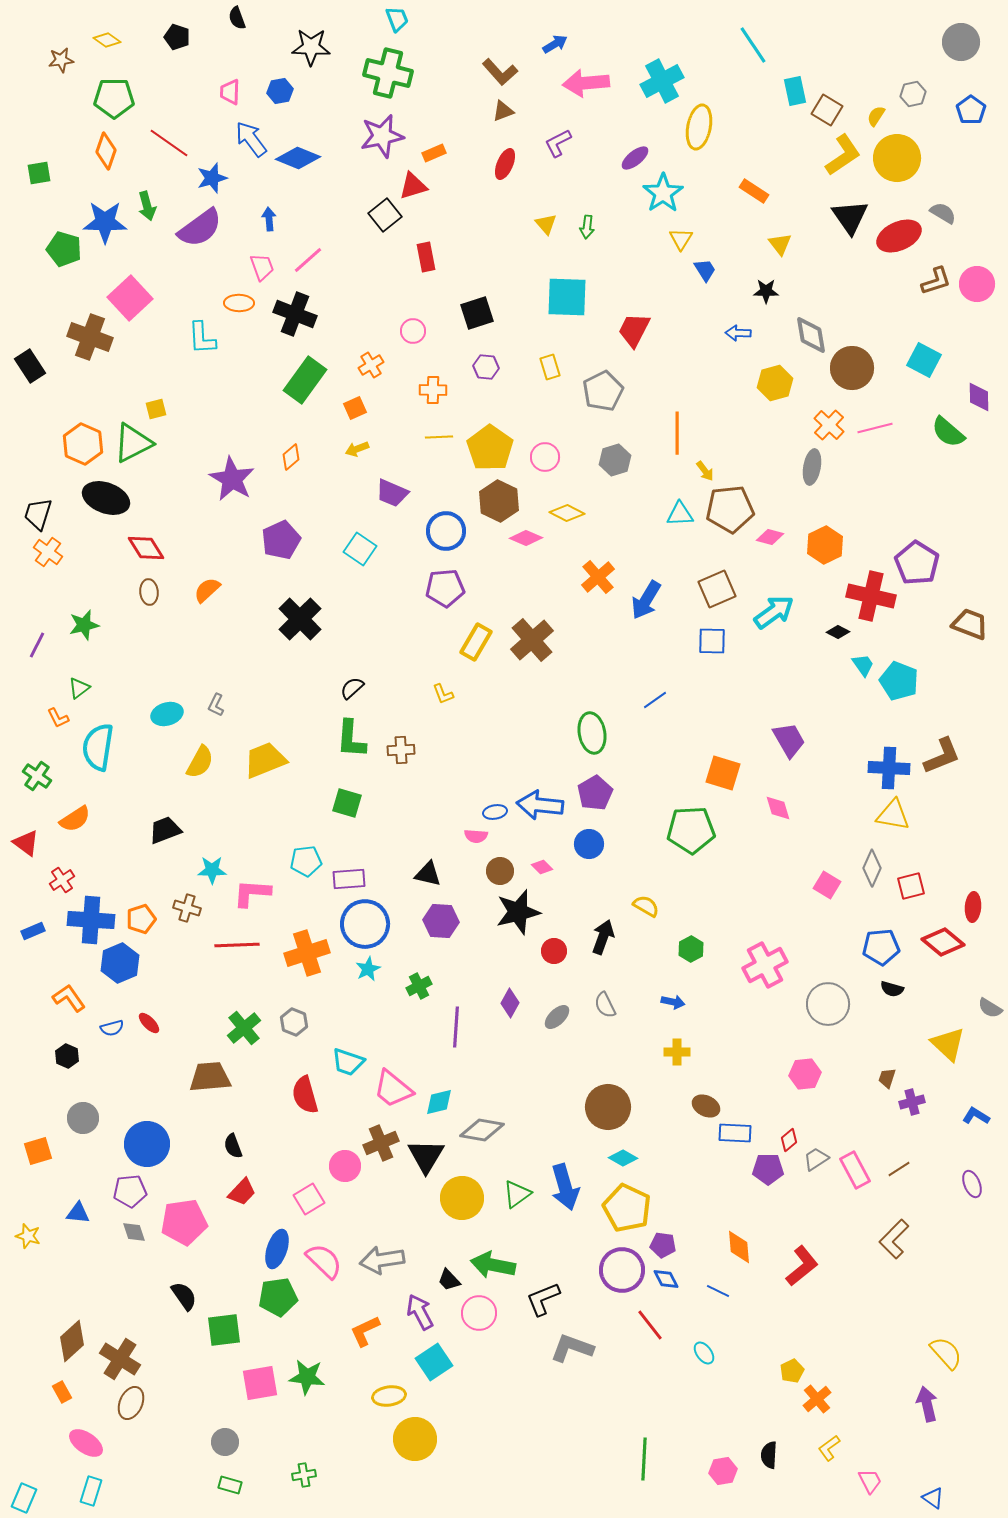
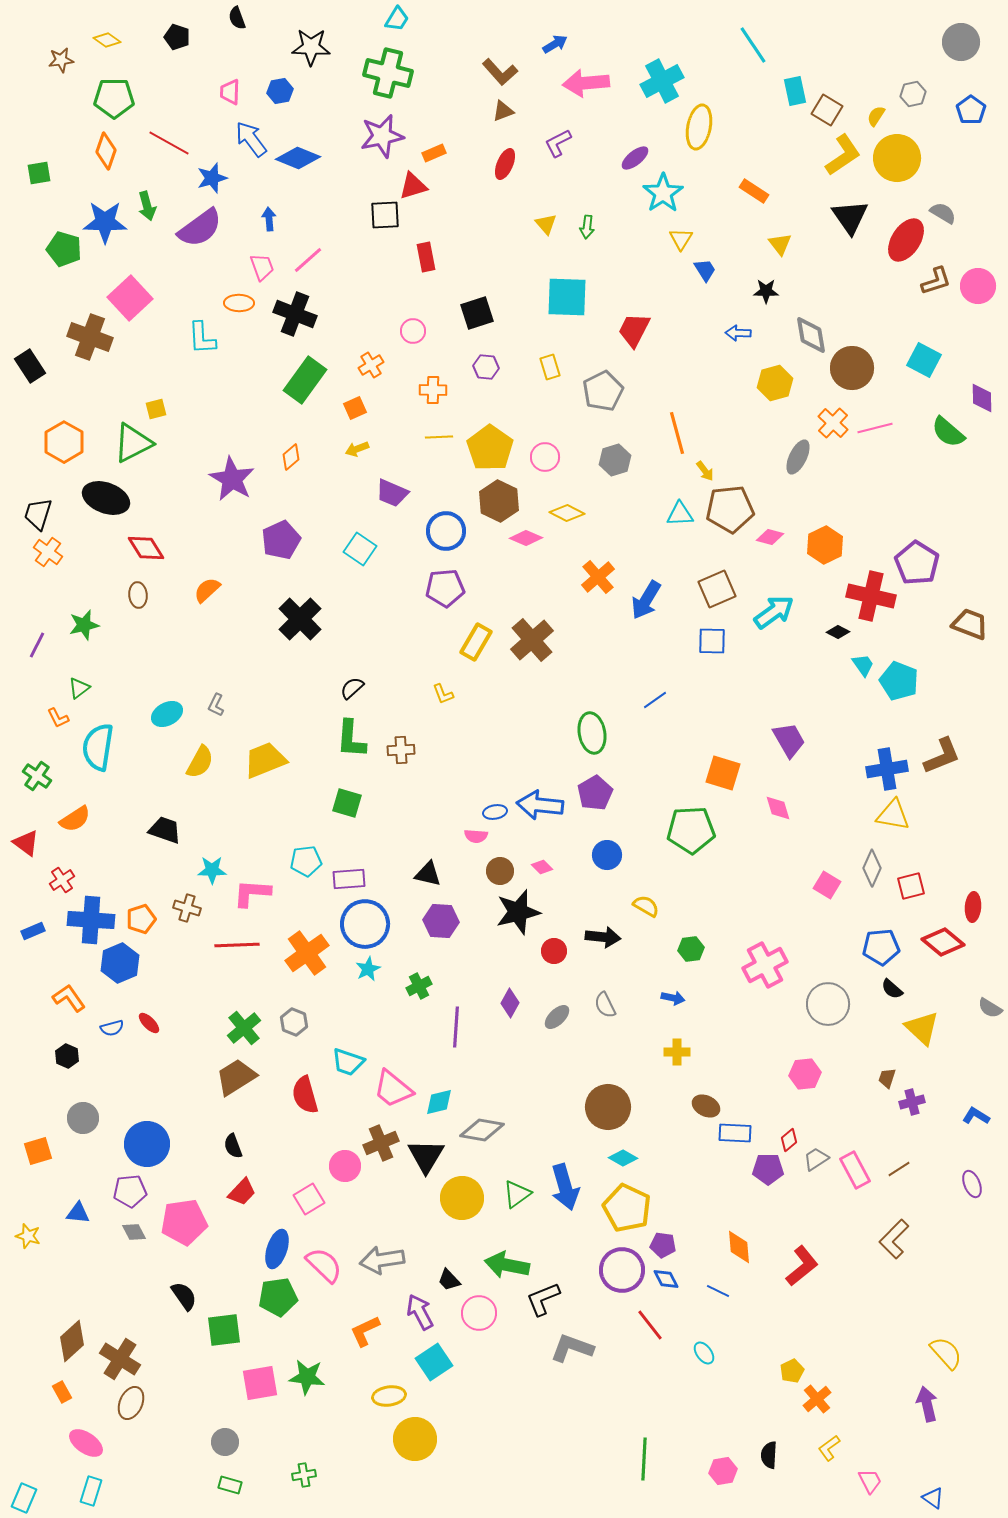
cyan trapezoid at (397, 19): rotated 52 degrees clockwise
red line at (169, 143): rotated 6 degrees counterclockwise
black square at (385, 215): rotated 36 degrees clockwise
red ellipse at (899, 236): moved 7 px right, 4 px down; rotated 33 degrees counterclockwise
pink circle at (977, 284): moved 1 px right, 2 px down
purple diamond at (979, 397): moved 3 px right, 1 px down
orange cross at (829, 425): moved 4 px right, 2 px up
orange line at (677, 433): rotated 15 degrees counterclockwise
orange hexagon at (83, 444): moved 19 px left, 2 px up; rotated 6 degrees clockwise
gray ellipse at (812, 467): moved 14 px left, 10 px up; rotated 16 degrees clockwise
brown ellipse at (149, 592): moved 11 px left, 3 px down
cyan ellipse at (167, 714): rotated 12 degrees counterclockwise
blue cross at (889, 768): moved 2 px left, 1 px down; rotated 12 degrees counterclockwise
black trapezoid at (165, 830): rotated 40 degrees clockwise
blue circle at (589, 844): moved 18 px right, 11 px down
black arrow at (603, 937): rotated 76 degrees clockwise
green hexagon at (691, 949): rotated 20 degrees clockwise
orange cross at (307, 953): rotated 18 degrees counterclockwise
black semicircle at (892, 989): rotated 25 degrees clockwise
blue arrow at (673, 1002): moved 4 px up
yellow triangle at (948, 1044): moved 26 px left, 16 px up
brown trapezoid at (210, 1077): moved 26 px right; rotated 27 degrees counterclockwise
gray diamond at (134, 1232): rotated 10 degrees counterclockwise
pink semicircle at (324, 1261): moved 4 px down
green arrow at (493, 1265): moved 14 px right
